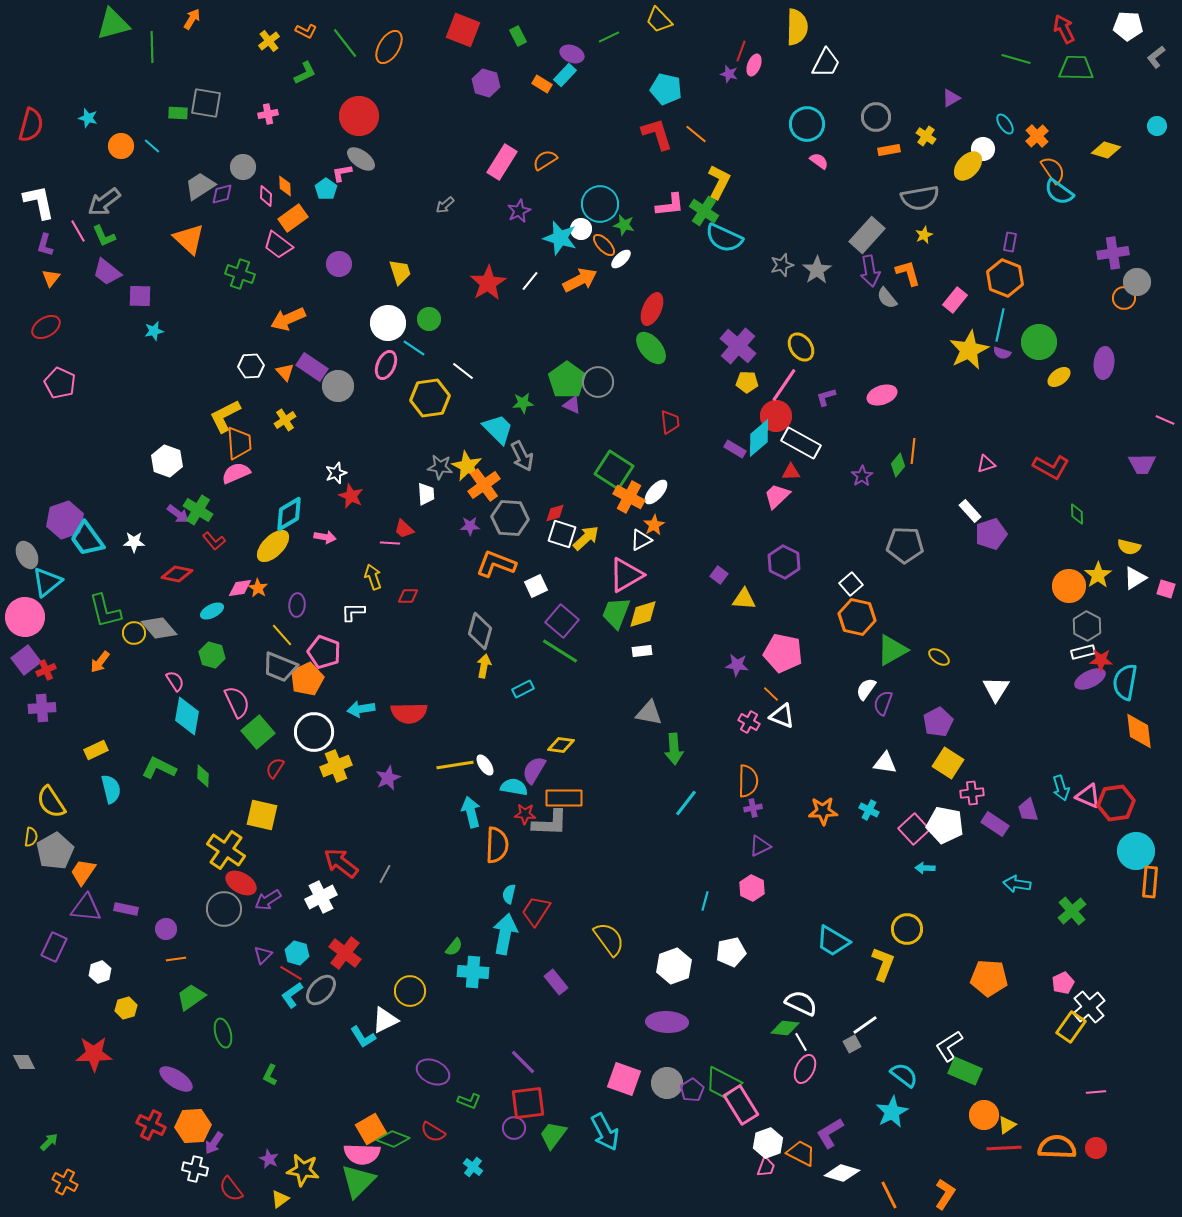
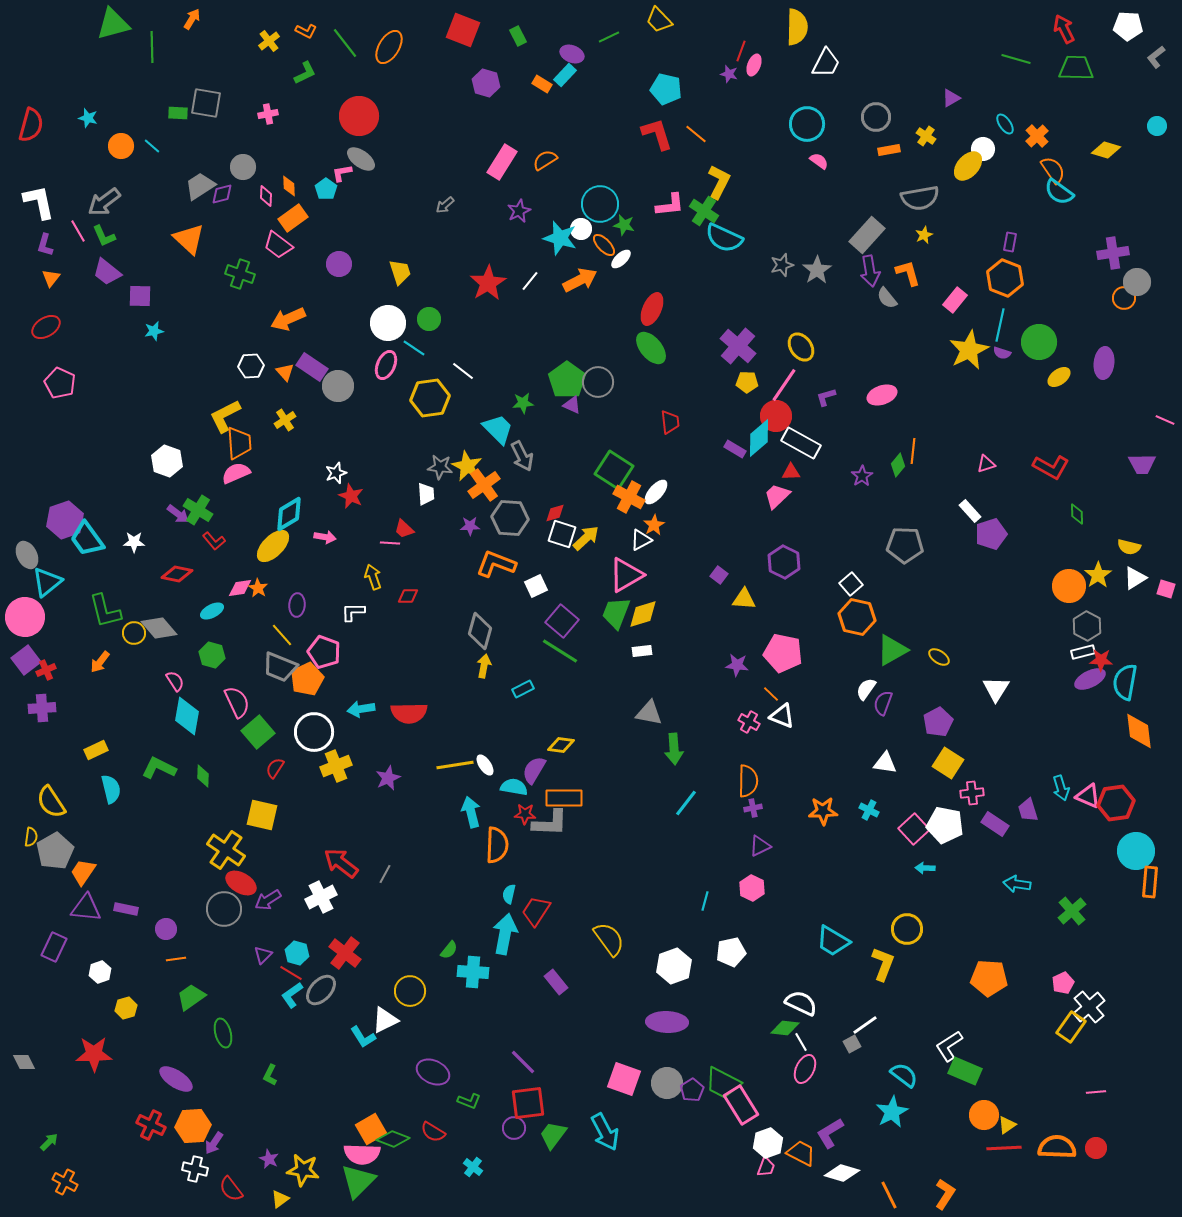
orange diamond at (285, 186): moved 4 px right
green semicircle at (454, 947): moved 5 px left, 3 px down
